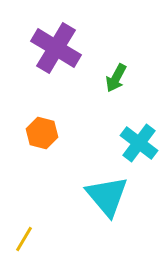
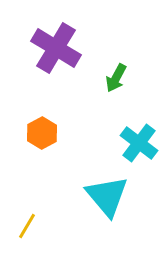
orange hexagon: rotated 16 degrees clockwise
yellow line: moved 3 px right, 13 px up
